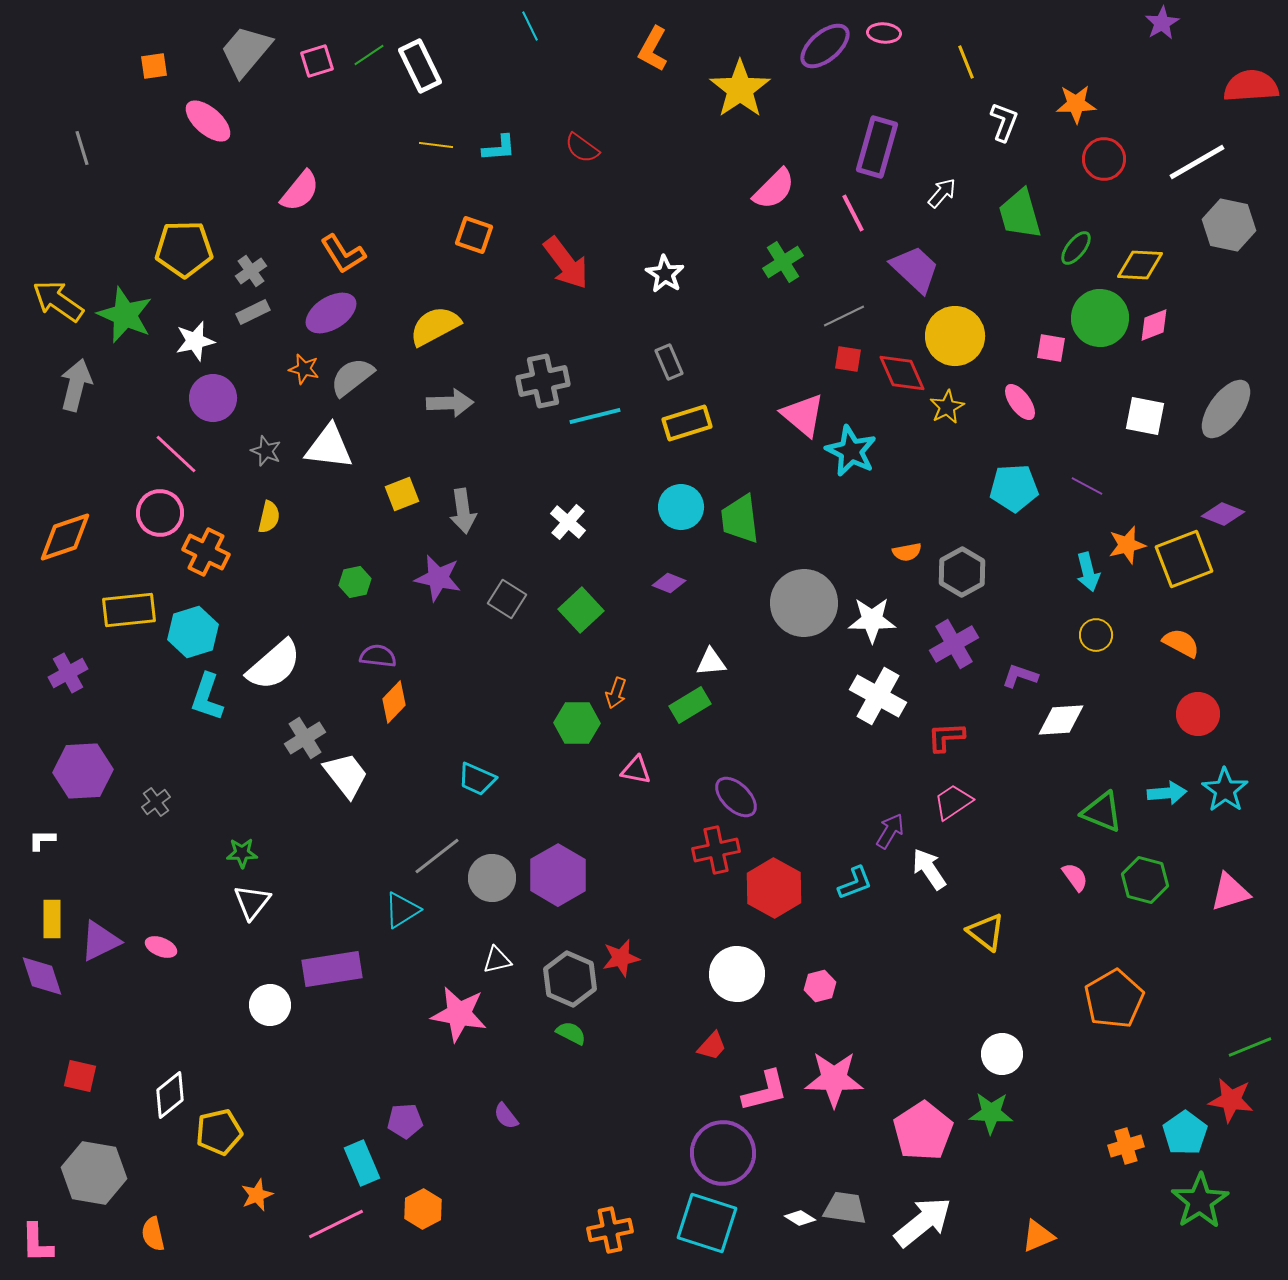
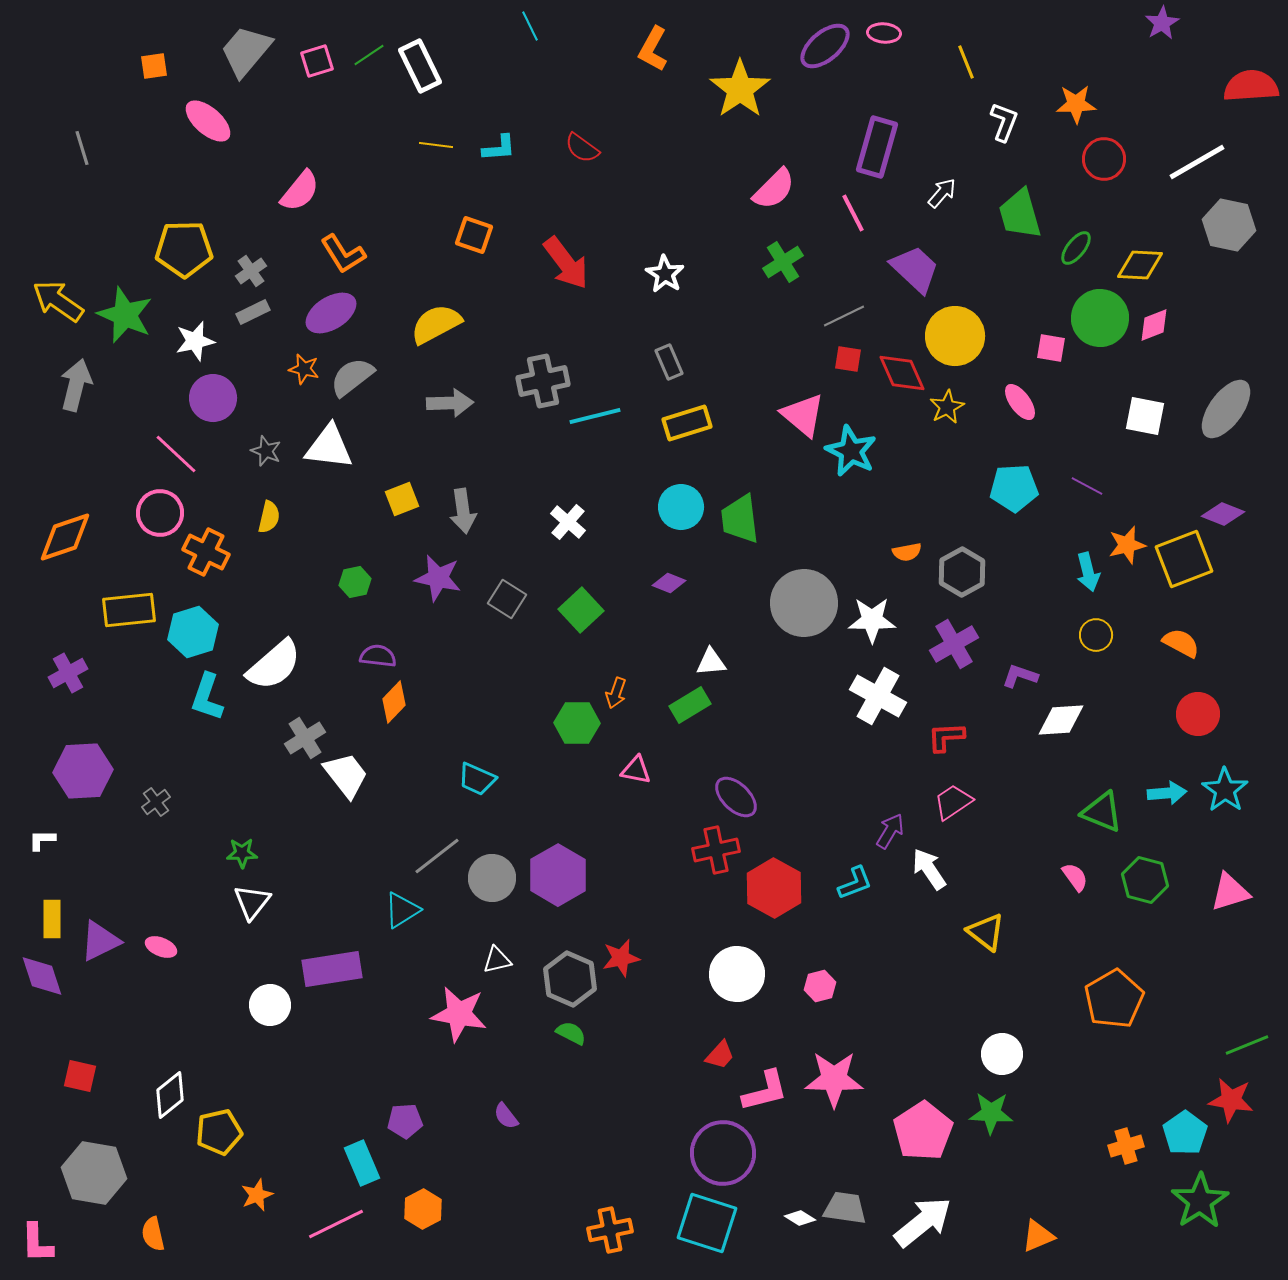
yellow semicircle at (435, 326): moved 1 px right, 2 px up
yellow square at (402, 494): moved 5 px down
red trapezoid at (712, 1046): moved 8 px right, 9 px down
green line at (1250, 1047): moved 3 px left, 2 px up
